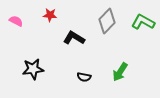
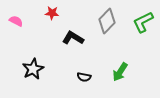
red star: moved 2 px right, 2 px up
green L-shape: rotated 55 degrees counterclockwise
black L-shape: moved 1 px left
black star: rotated 20 degrees counterclockwise
